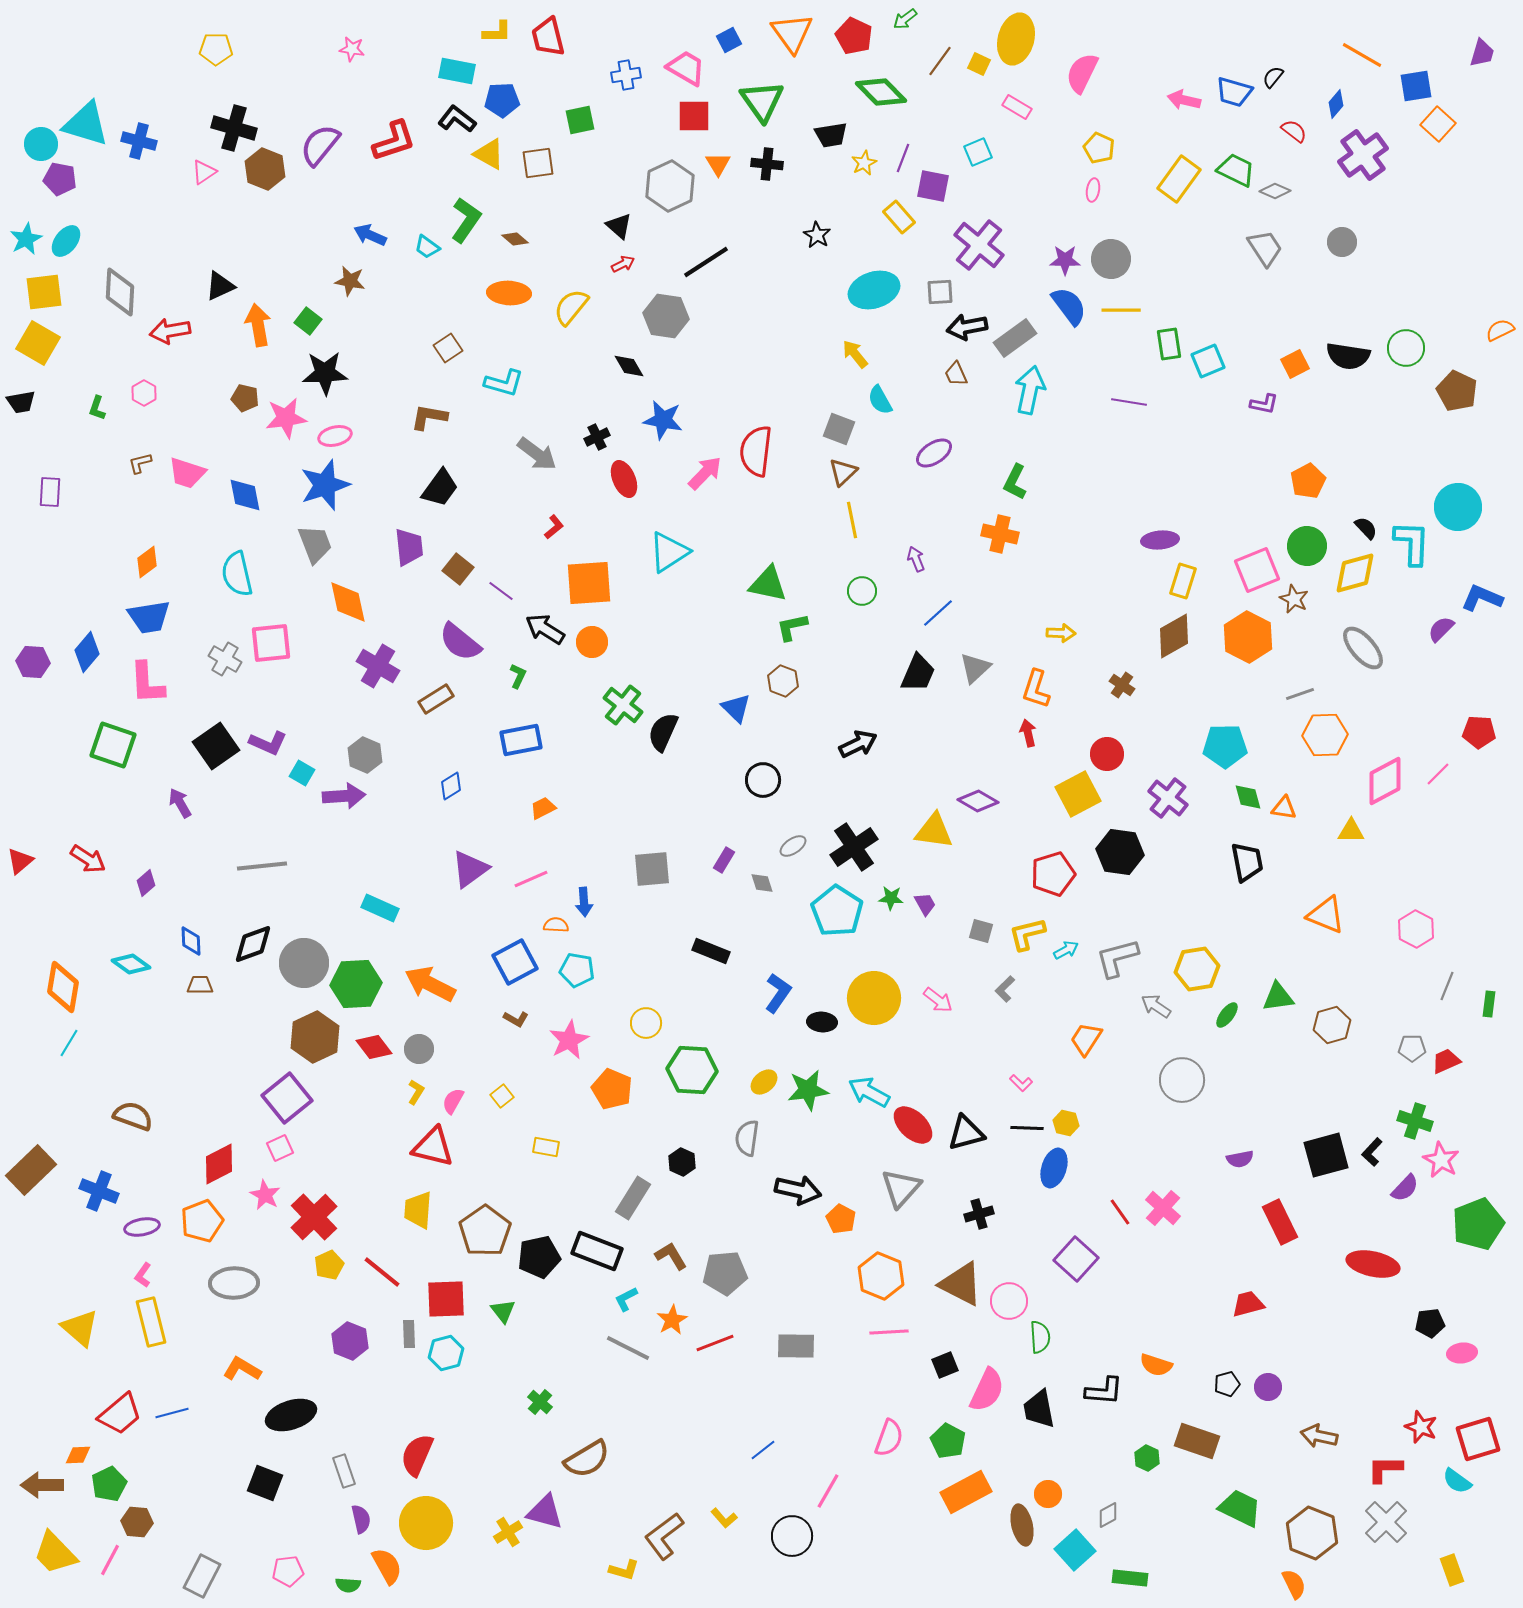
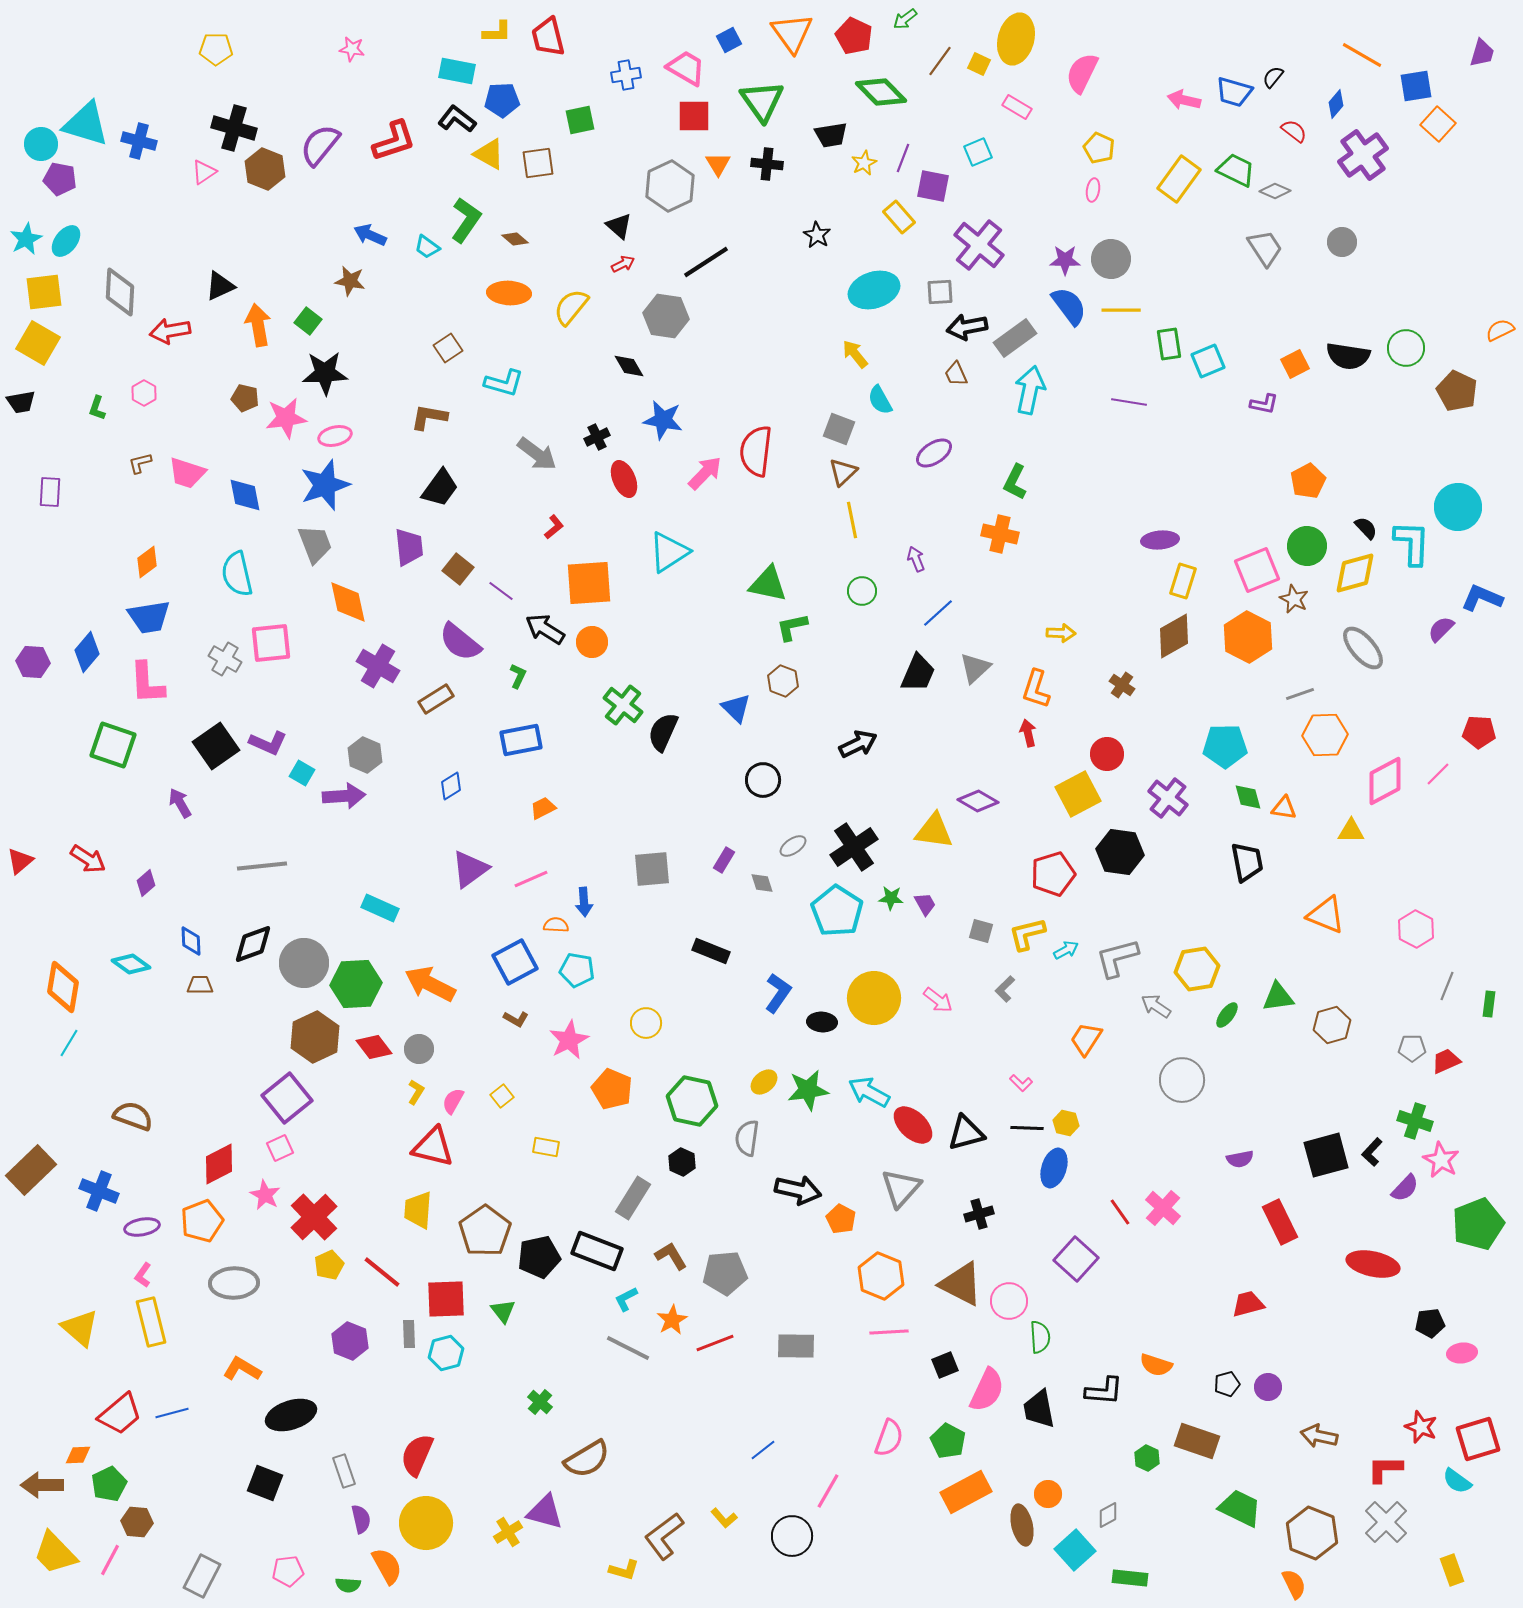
green hexagon at (692, 1070): moved 31 px down; rotated 9 degrees clockwise
